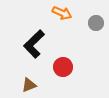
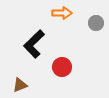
orange arrow: rotated 24 degrees counterclockwise
red circle: moved 1 px left
brown triangle: moved 9 px left
